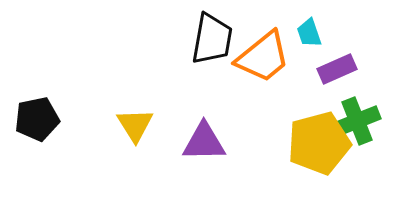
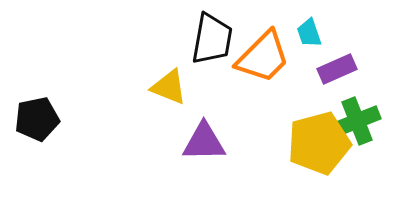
orange trapezoid: rotated 6 degrees counterclockwise
yellow triangle: moved 34 px right, 38 px up; rotated 36 degrees counterclockwise
